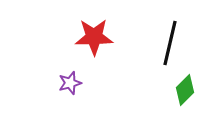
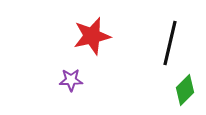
red star: moved 2 px left, 1 px up; rotated 12 degrees counterclockwise
purple star: moved 1 px right, 3 px up; rotated 15 degrees clockwise
